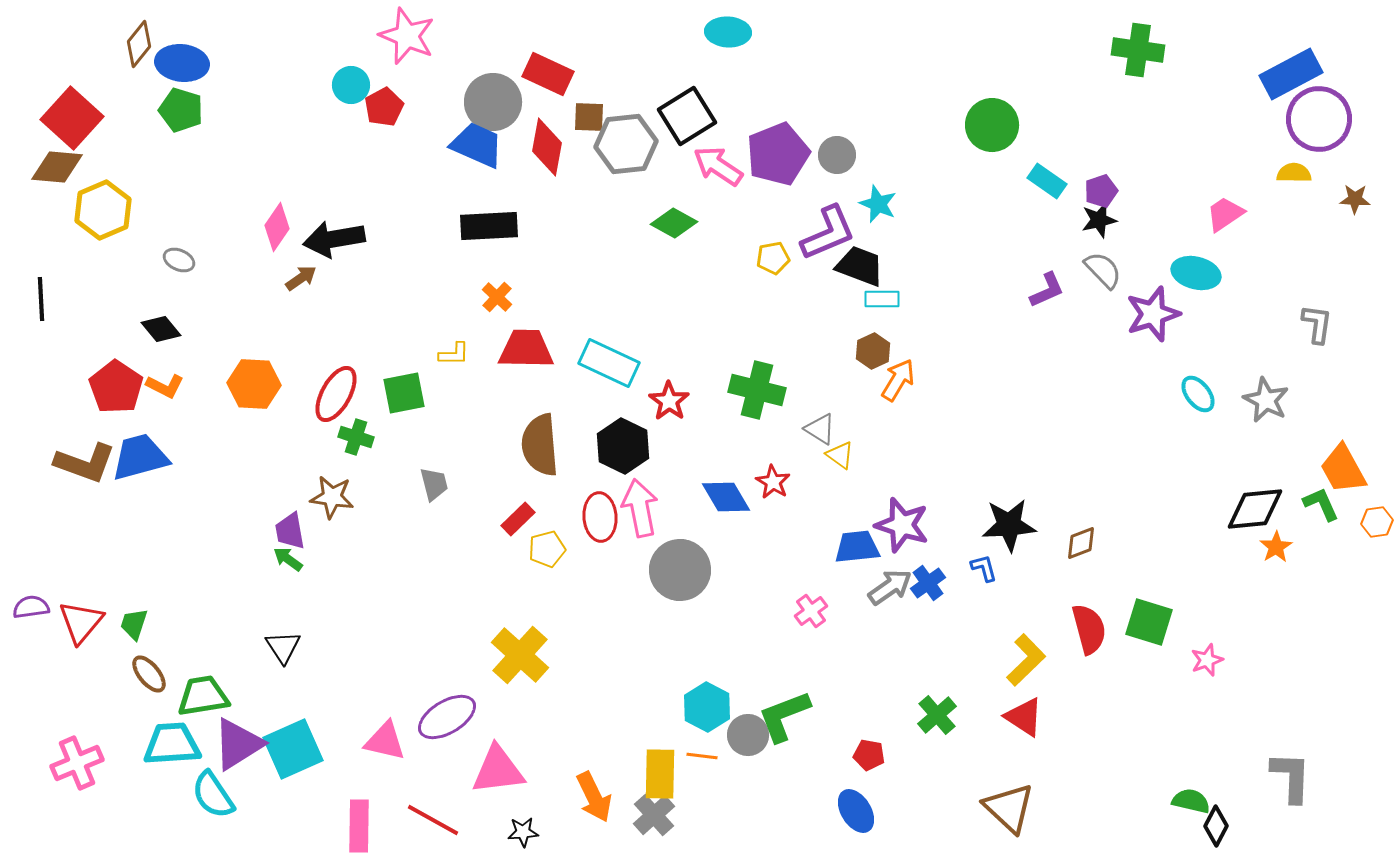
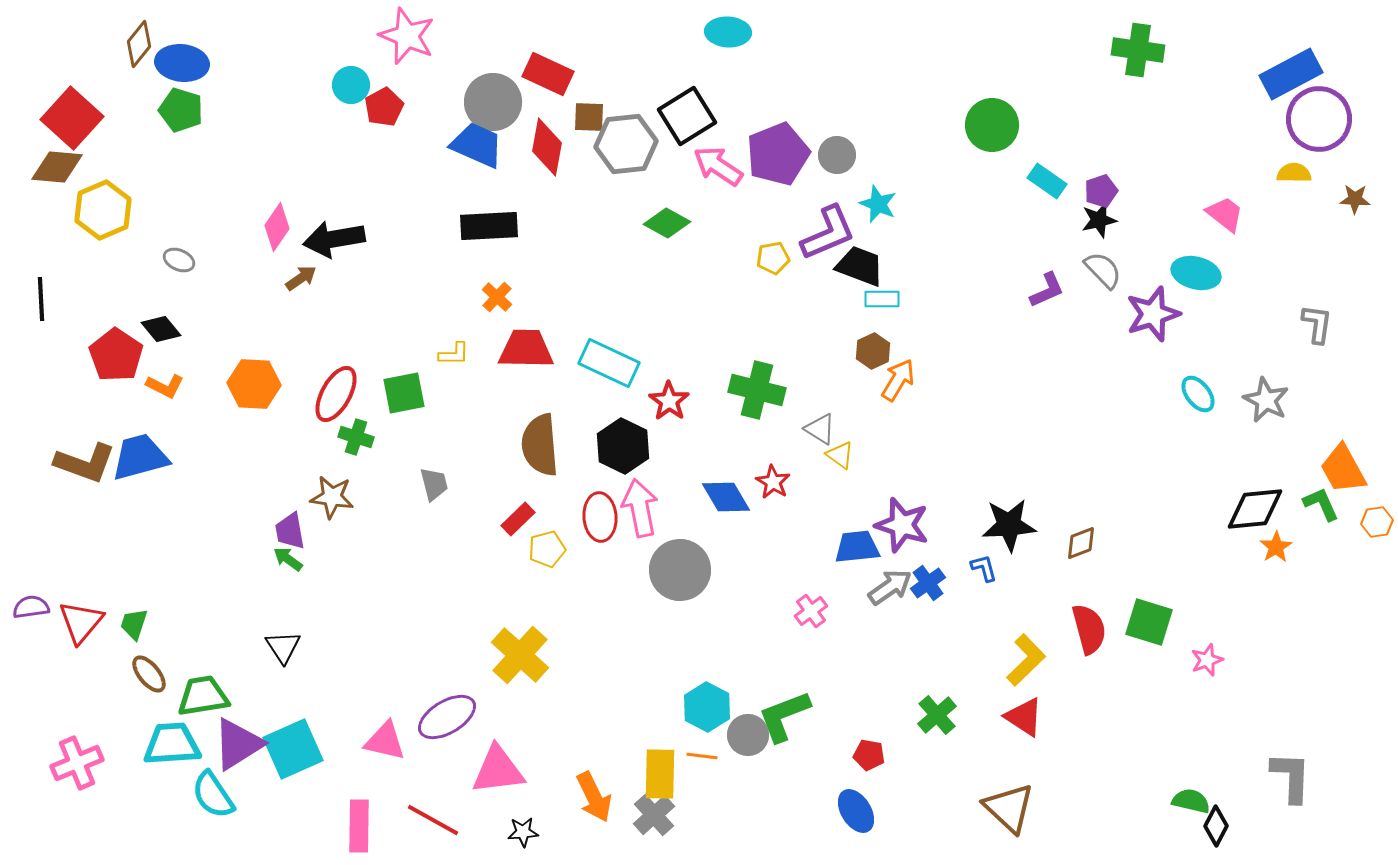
pink trapezoid at (1225, 214): rotated 72 degrees clockwise
green diamond at (674, 223): moved 7 px left
red pentagon at (116, 387): moved 32 px up
